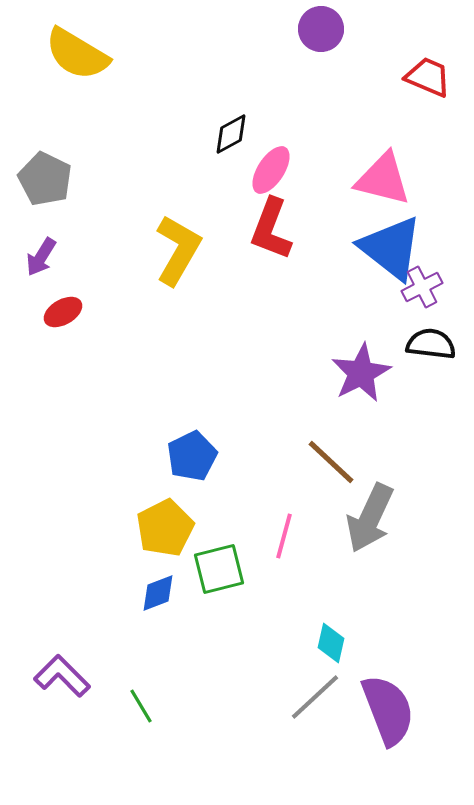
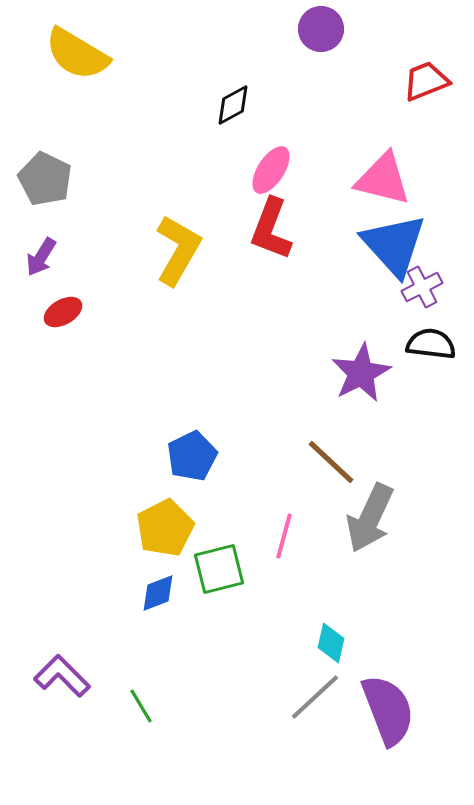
red trapezoid: moved 2 px left, 4 px down; rotated 45 degrees counterclockwise
black diamond: moved 2 px right, 29 px up
blue triangle: moved 3 px right, 3 px up; rotated 10 degrees clockwise
